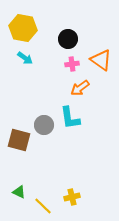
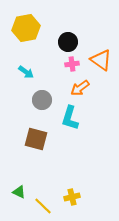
yellow hexagon: moved 3 px right; rotated 20 degrees counterclockwise
black circle: moved 3 px down
cyan arrow: moved 1 px right, 14 px down
cyan L-shape: rotated 25 degrees clockwise
gray circle: moved 2 px left, 25 px up
brown square: moved 17 px right, 1 px up
